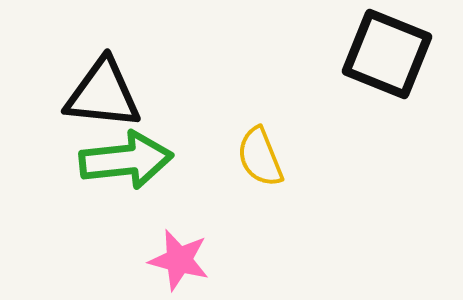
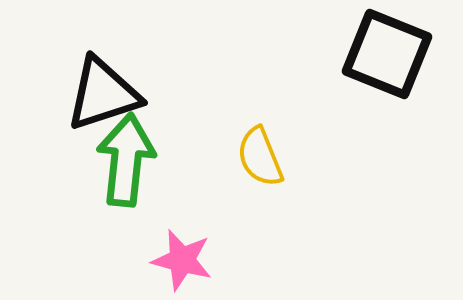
black triangle: rotated 24 degrees counterclockwise
green arrow: rotated 78 degrees counterclockwise
pink star: moved 3 px right
